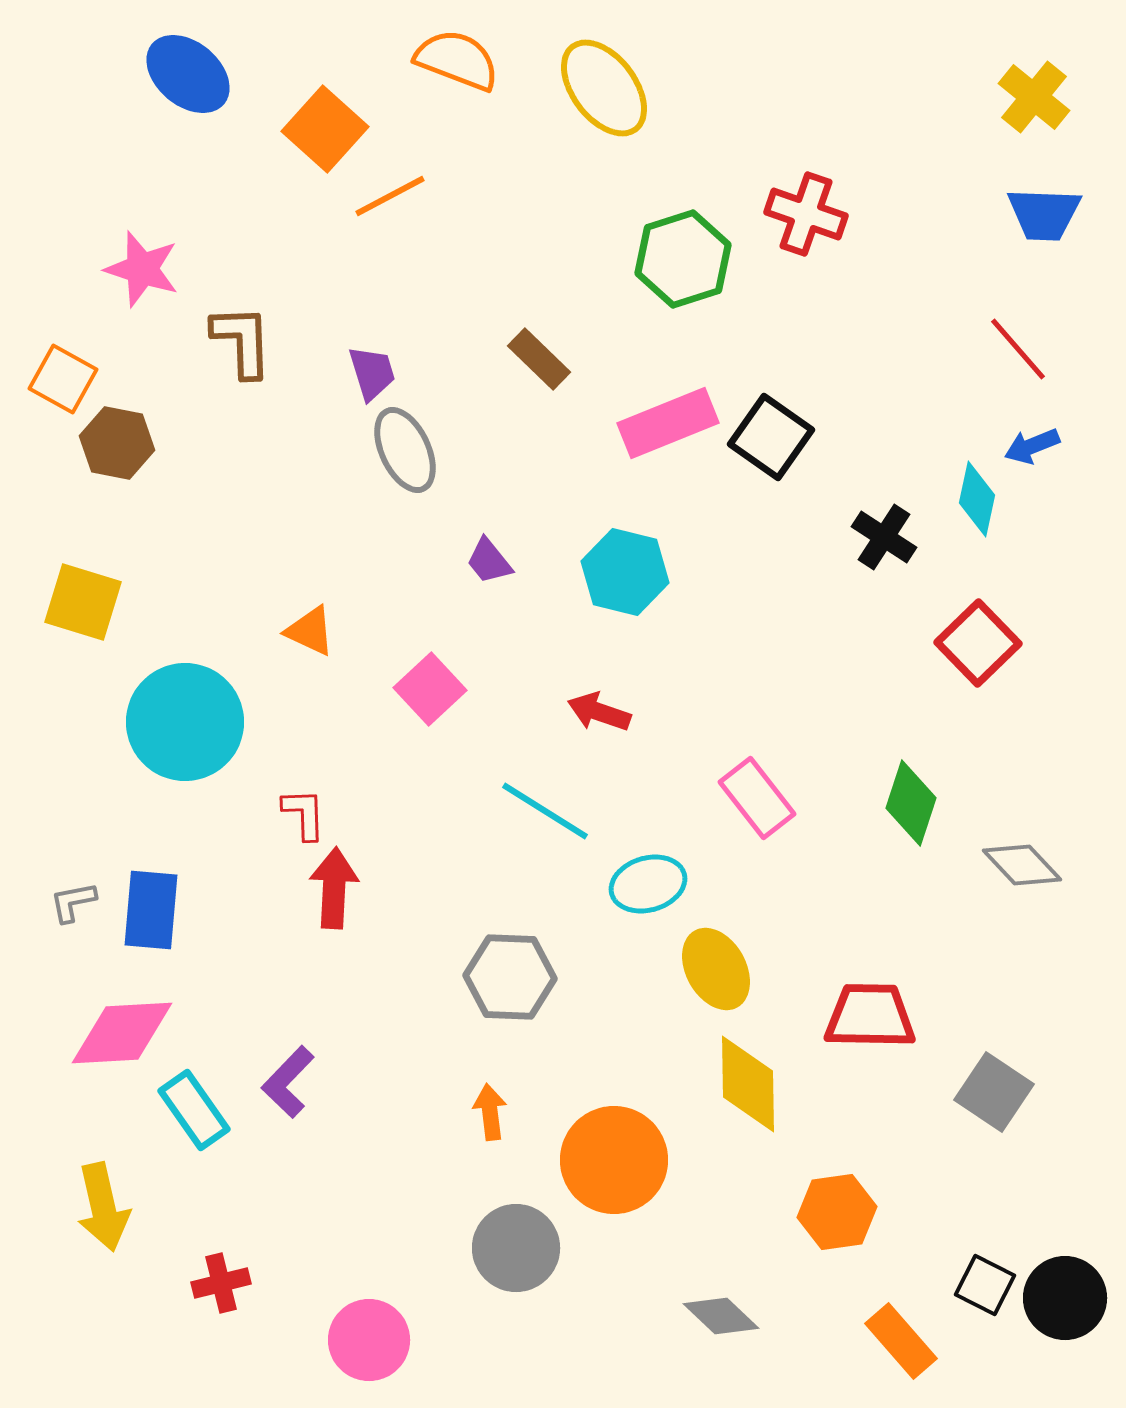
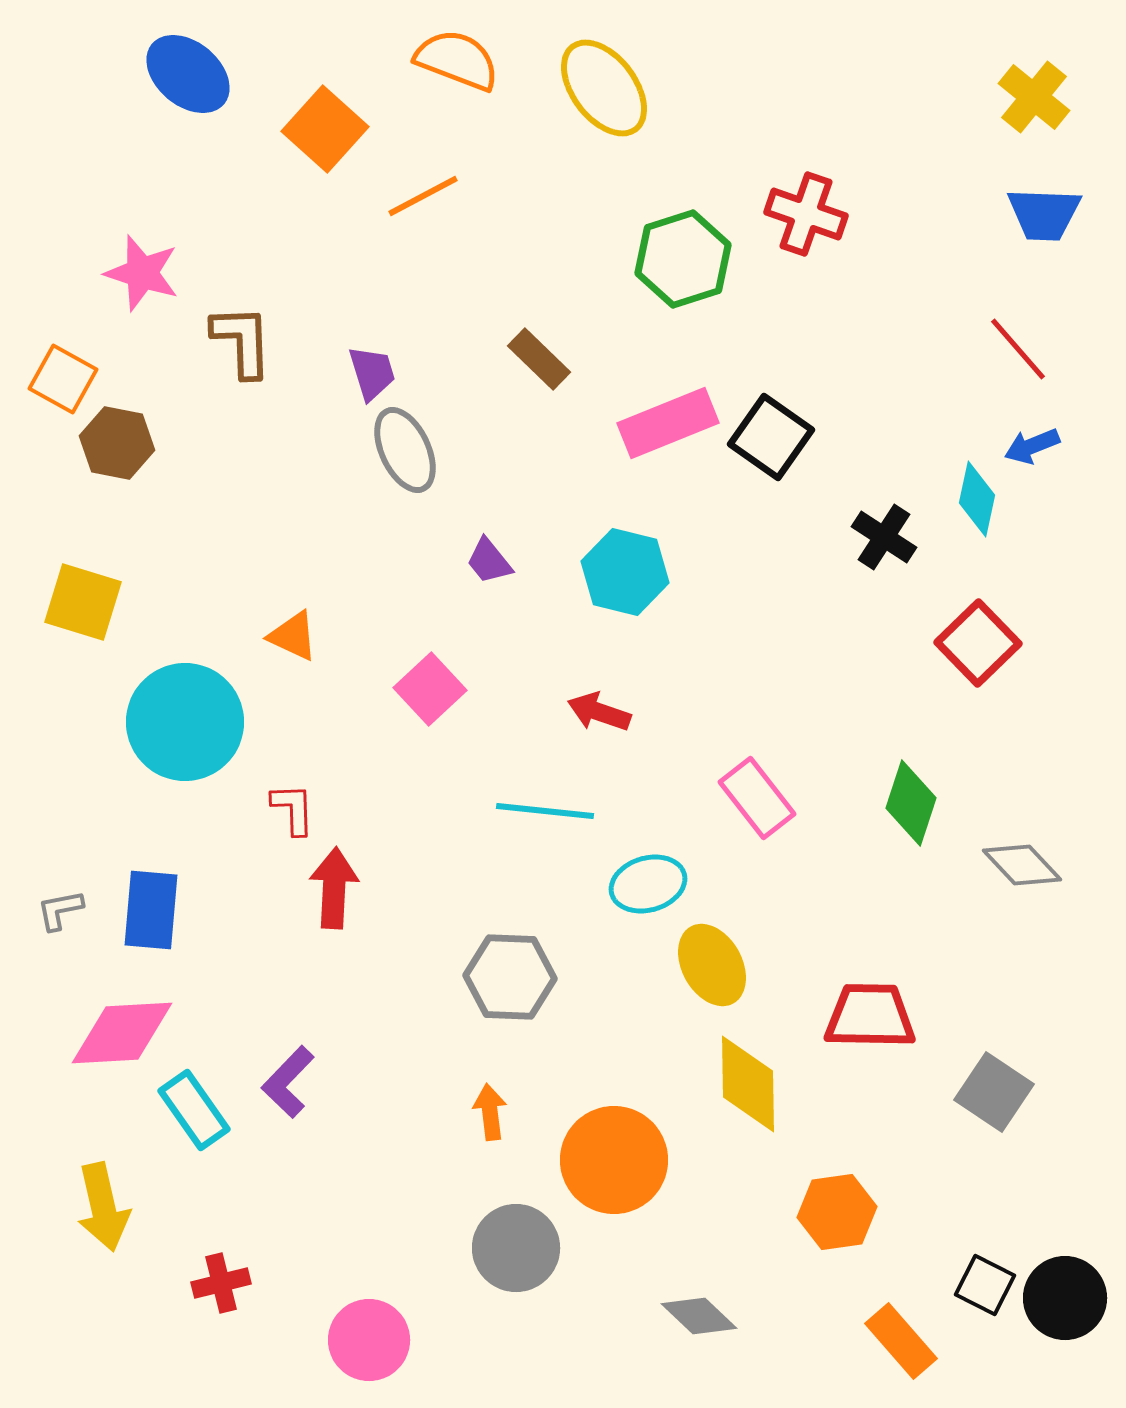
orange line at (390, 196): moved 33 px right
pink star at (142, 269): moved 4 px down
orange triangle at (310, 631): moved 17 px left, 5 px down
cyan line at (545, 811): rotated 26 degrees counterclockwise
red L-shape at (304, 814): moved 11 px left, 5 px up
gray L-shape at (73, 902): moved 13 px left, 8 px down
yellow ellipse at (716, 969): moved 4 px left, 4 px up
gray diamond at (721, 1316): moved 22 px left
